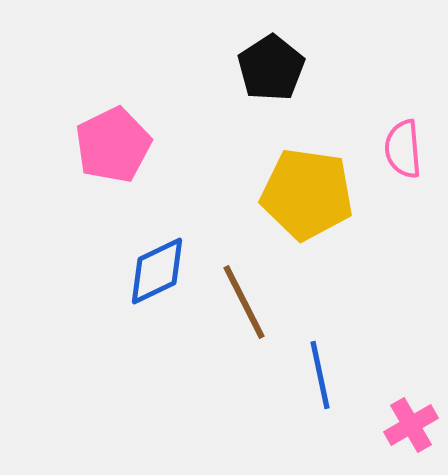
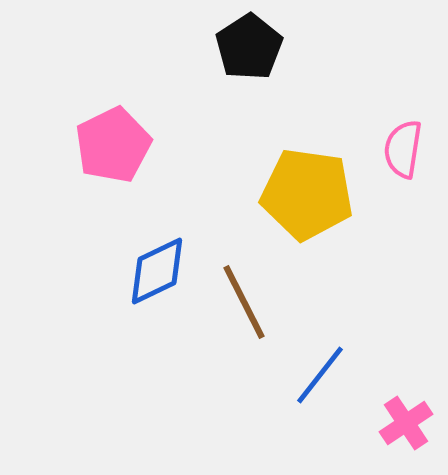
black pentagon: moved 22 px left, 21 px up
pink semicircle: rotated 14 degrees clockwise
blue line: rotated 50 degrees clockwise
pink cross: moved 5 px left, 2 px up; rotated 4 degrees counterclockwise
